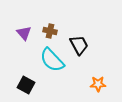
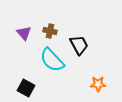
black square: moved 3 px down
